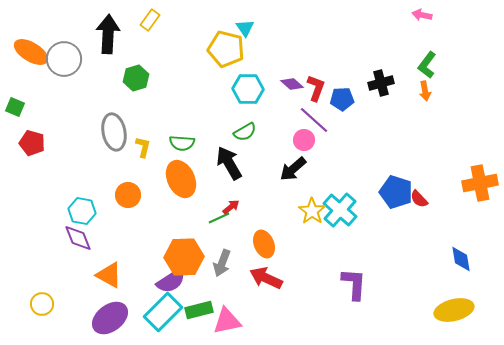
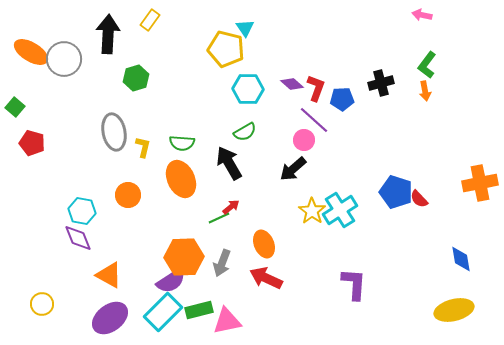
green square at (15, 107): rotated 18 degrees clockwise
cyan cross at (340, 210): rotated 16 degrees clockwise
